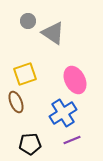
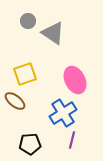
brown ellipse: moved 1 px left, 1 px up; rotated 30 degrees counterclockwise
purple line: rotated 54 degrees counterclockwise
